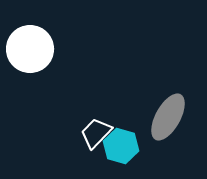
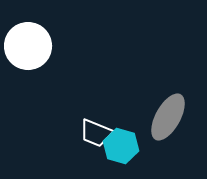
white circle: moved 2 px left, 3 px up
white trapezoid: rotated 112 degrees counterclockwise
